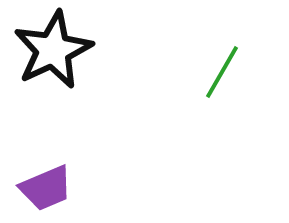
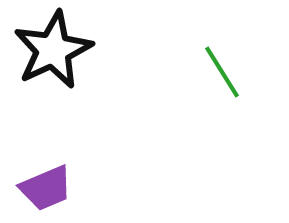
green line: rotated 62 degrees counterclockwise
